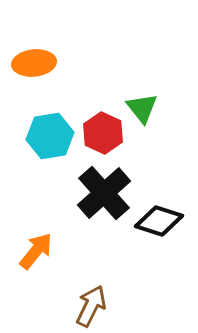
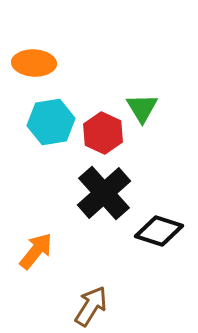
orange ellipse: rotated 9 degrees clockwise
green triangle: rotated 8 degrees clockwise
cyan hexagon: moved 1 px right, 14 px up
black diamond: moved 10 px down
brown arrow: rotated 6 degrees clockwise
